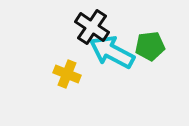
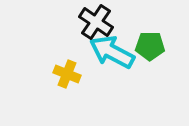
black cross: moved 4 px right, 5 px up
green pentagon: rotated 8 degrees clockwise
